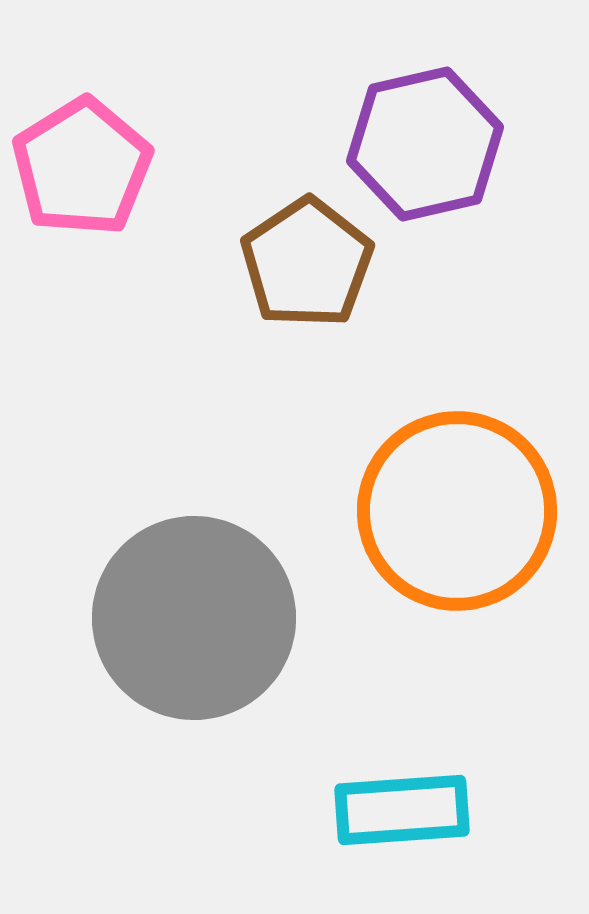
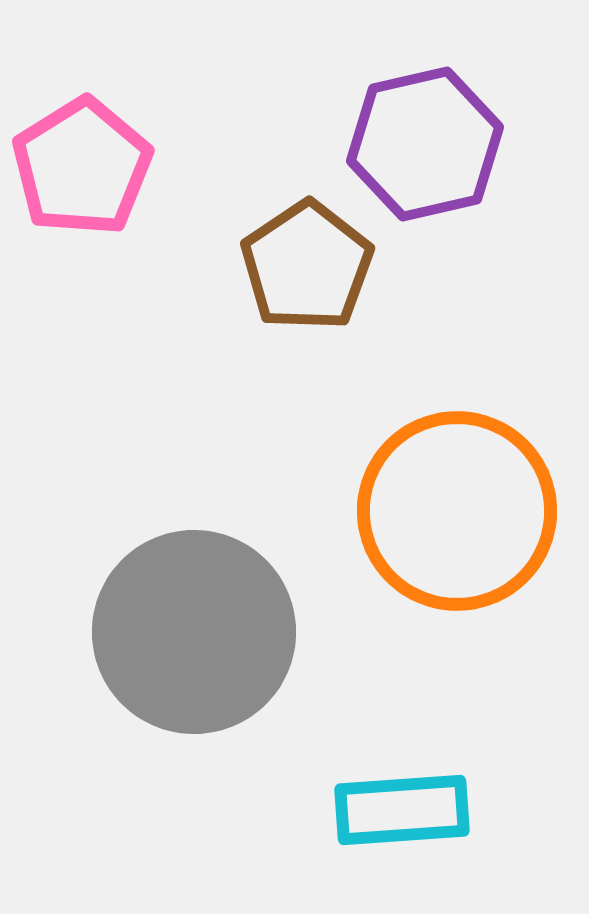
brown pentagon: moved 3 px down
gray circle: moved 14 px down
